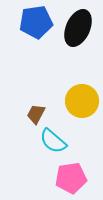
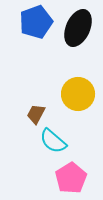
blue pentagon: rotated 12 degrees counterclockwise
yellow circle: moved 4 px left, 7 px up
pink pentagon: rotated 24 degrees counterclockwise
